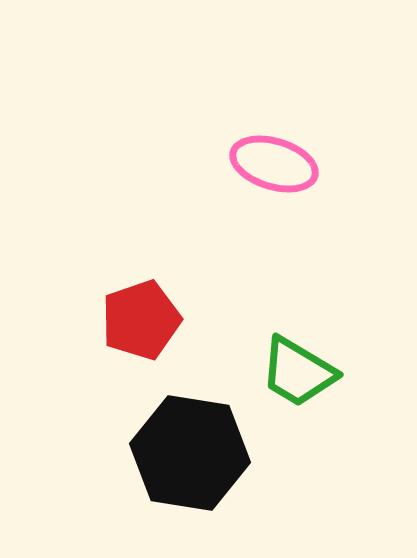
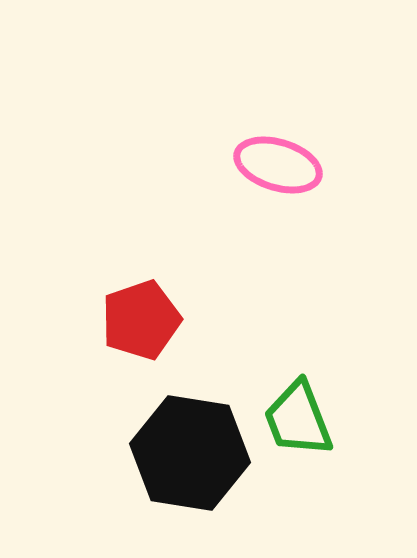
pink ellipse: moved 4 px right, 1 px down
green trapezoid: moved 47 px down; rotated 38 degrees clockwise
